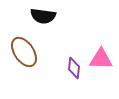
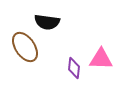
black semicircle: moved 4 px right, 6 px down
brown ellipse: moved 1 px right, 5 px up
